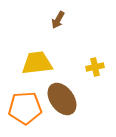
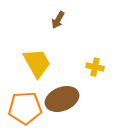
yellow trapezoid: rotated 68 degrees clockwise
yellow cross: rotated 24 degrees clockwise
brown ellipse: rotated 76 degrees counterclockwise
